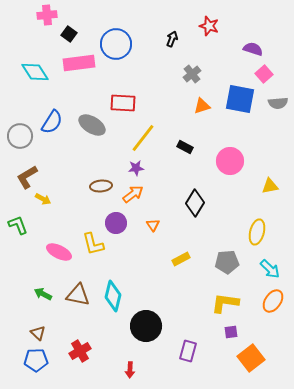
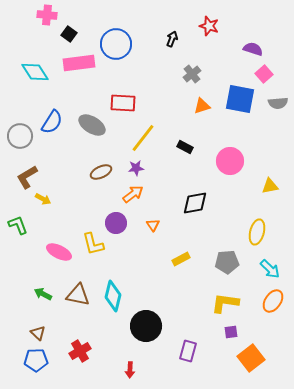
pink cross at (47, 15): rotated 12 degrees clockwise
brown ellipse at (101, 186): moved 14 px up; rotated 20 degrees counterclockwise
black diamond at (195, 203): rotated 48 degrees clockwise
